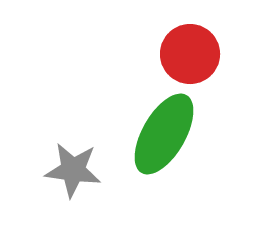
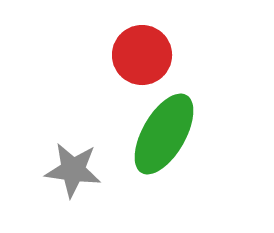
red circle: moved 48 px left, 1 px down
